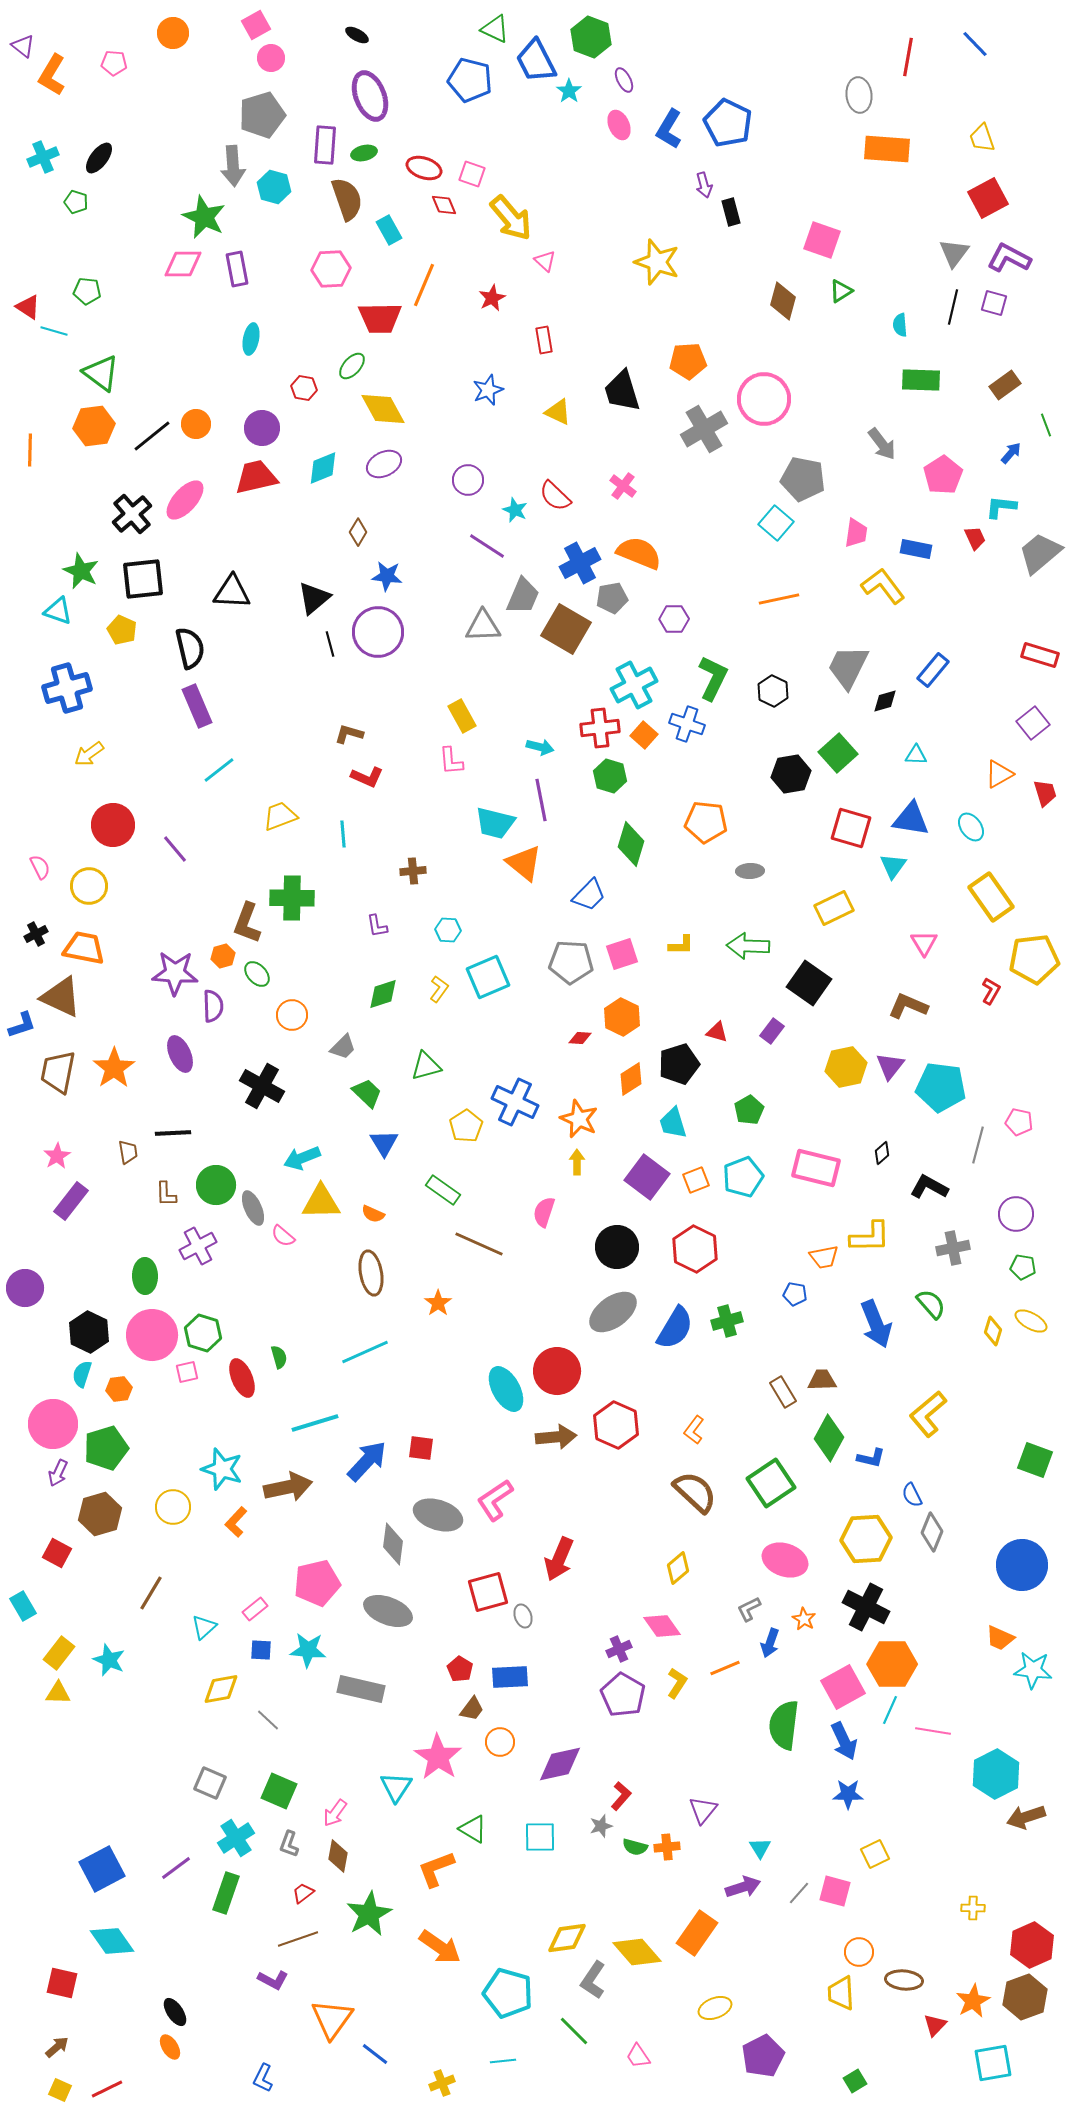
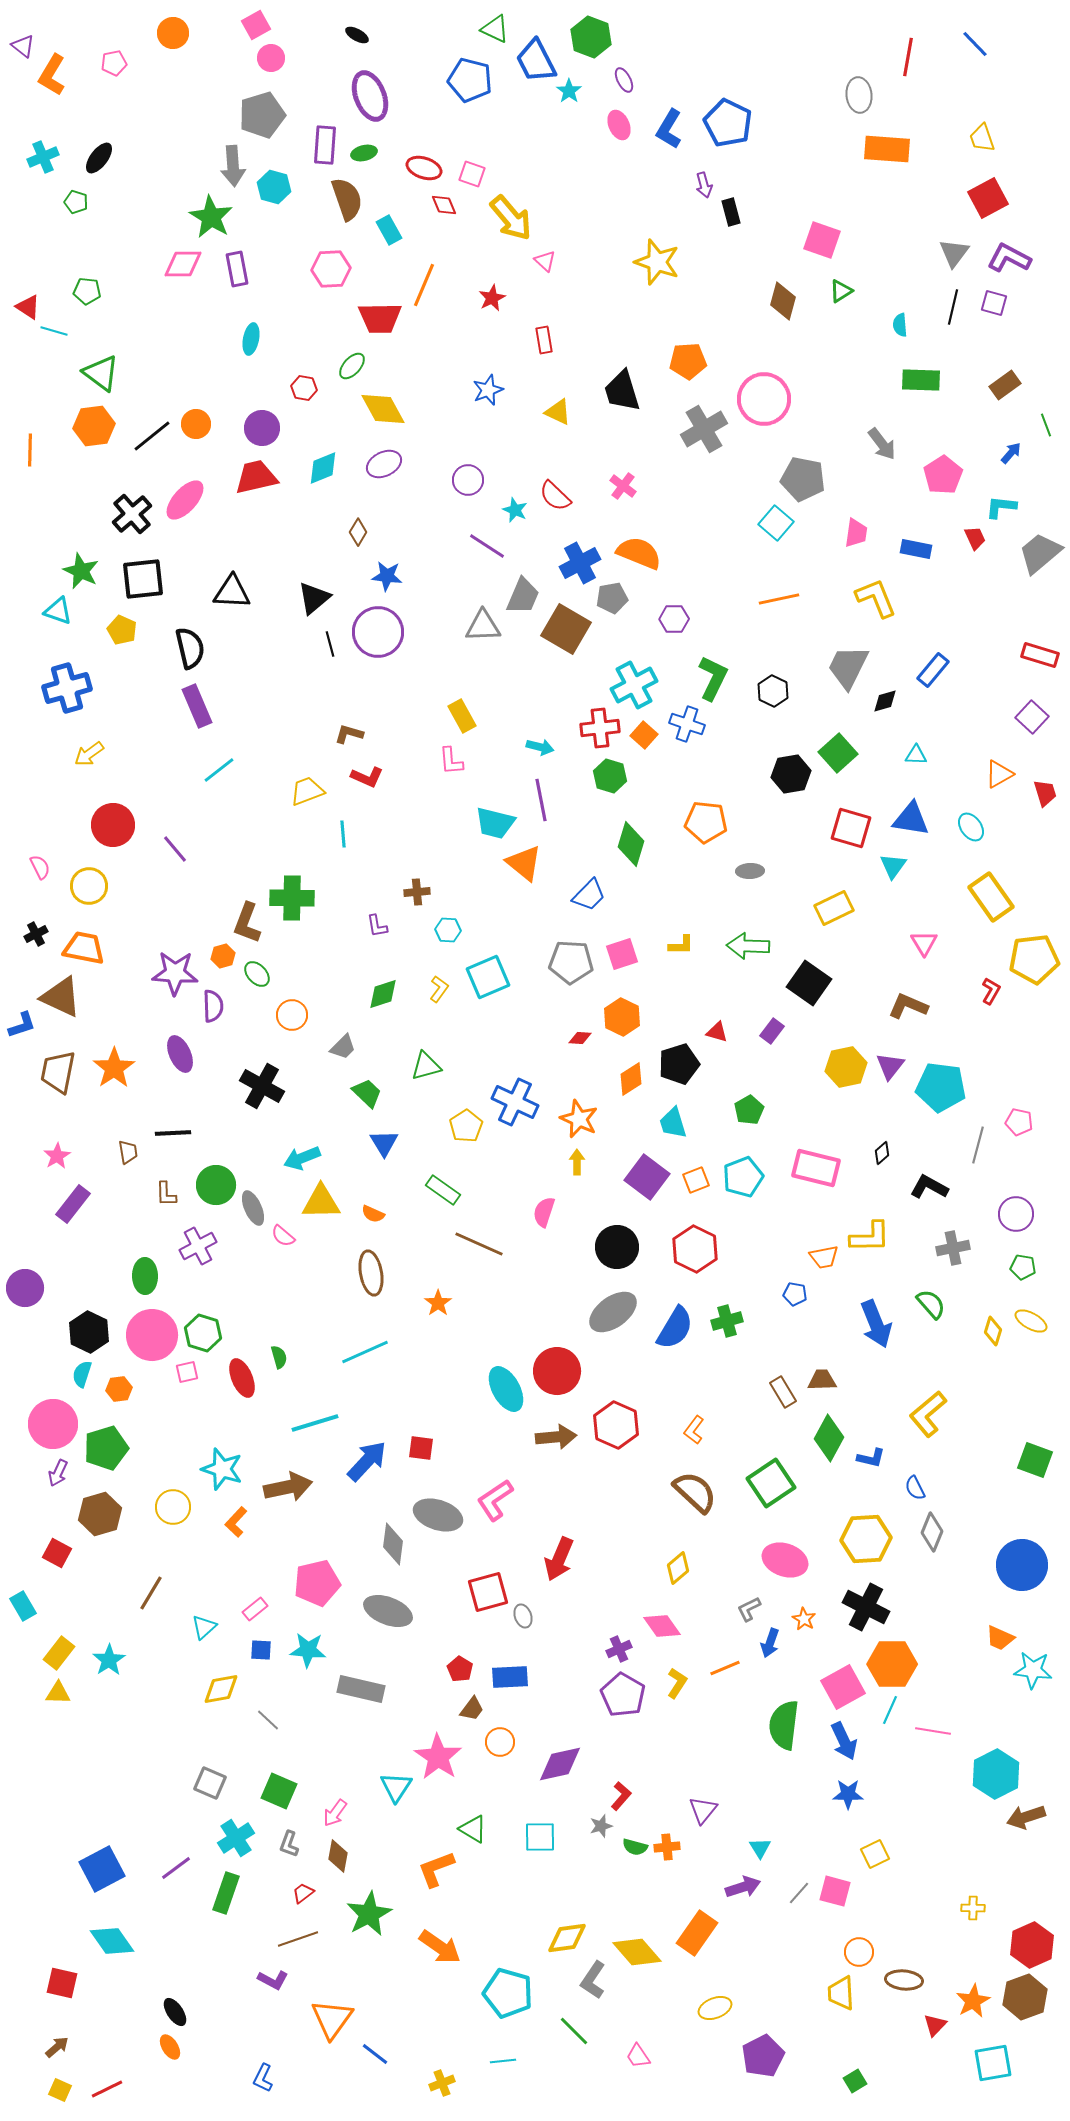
pink pentagon at (114, 63): rotated 15 degrees counterclockwise
green star at (204, 217): moved 7 px right; rotated 6 degrees clockwise
yellow L-shape at (883, 586): moved 7 px left, 12 px down; rotated 15 degrees clockwise
purple square at (1033, 723): moved 1 px left, 6 px up; rotated 8 degrees counterclockwise
yellow trapezoid at (280, 816): moved 27 px right, 25 px up
brown cross at (413, 871): moved 4 px right, 21 px down
purple rectangle at (71, 1201): moved 2 px right, 3 px down
blue semicircle at (912, 1495): moved 3 px right, 7 px up
cyan star at (109, 1660): rotated 16 degrees clockwise
